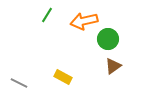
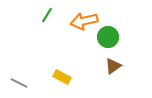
green circle: moved 2 px up
yellow rectangle: moved 1 px left
